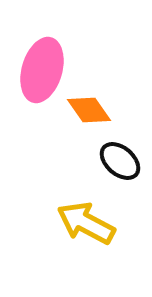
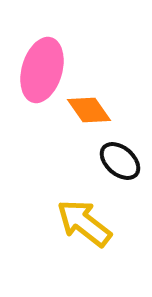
yellow arrow: moved 2 px left; rotated 10 degrees clockwise
